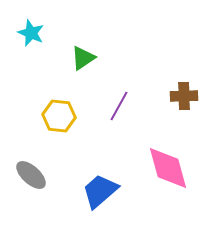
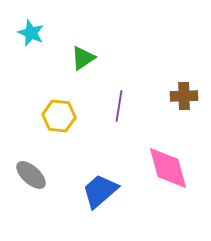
purple line: rotated 20 degrees counterclockwise
